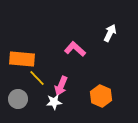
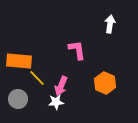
white arrow: moved 9 px up; rotated 18 degrees counterclockwise
pink L-shape: moved 2 px right, 1 px down; rotated 40 degrees clockwise
orange rectangle: moved 3 px left, 2 px down
orange hexagon: moved 4 px right, 13 px up
white star: moved 2 px right
